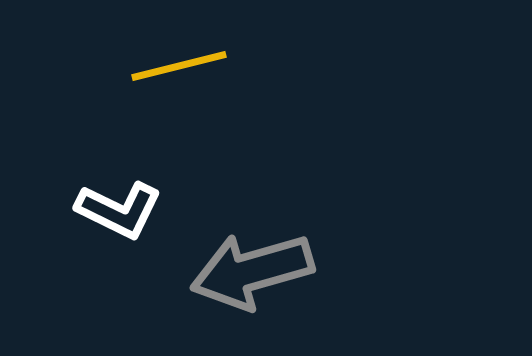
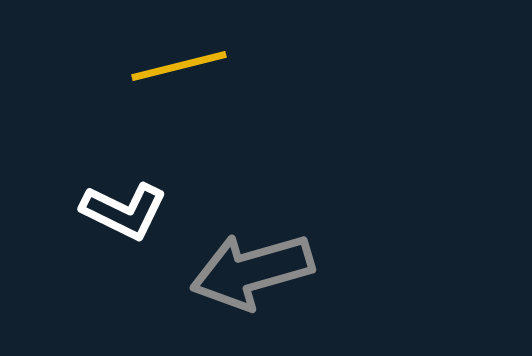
white L-shape: moved 5 px right, 1 px down
